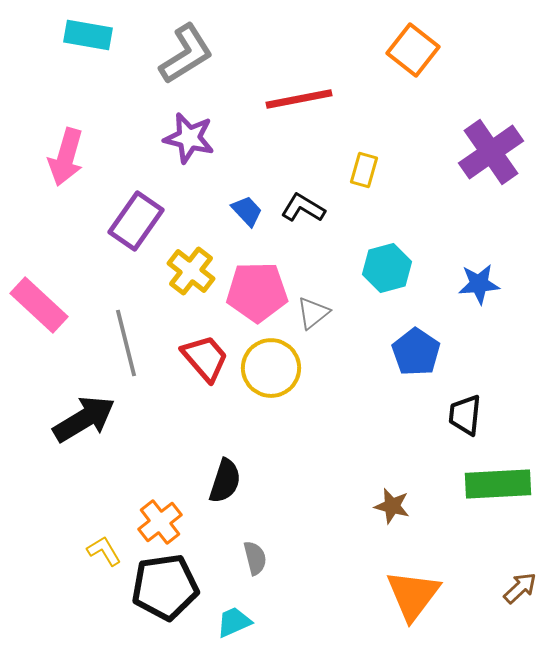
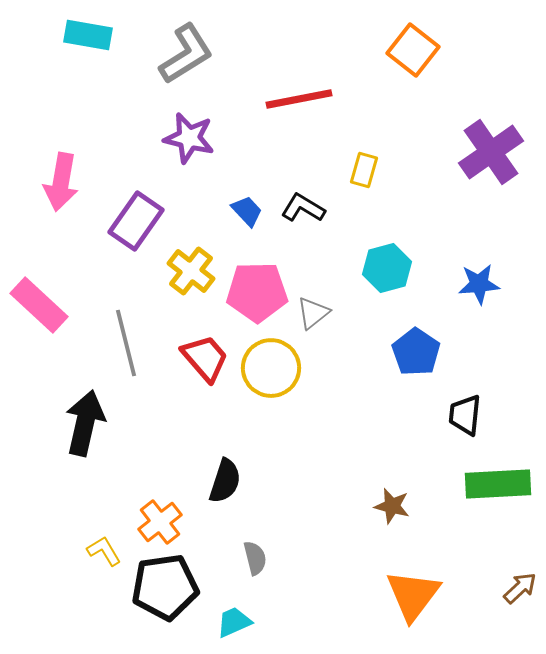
pink arrow: moved 5 px left, 25 px down; rotated 6 degrees counterclockwise
black arrow: moved 1 px right, 4 px down; rotated 46 degrees counterclockwise
